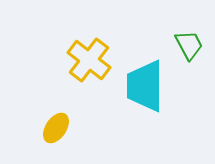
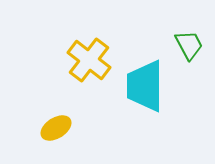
yellow ellipse: rotated 24 degrees clockwise
